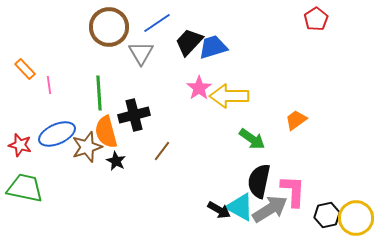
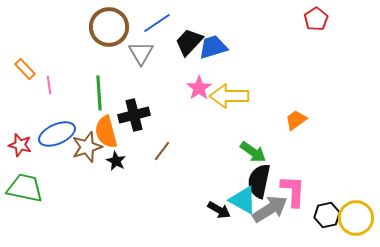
green arrow: moved 1 px right, 13 px down
cyan triangle: moved 3 px right, 7 px up
